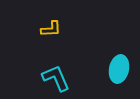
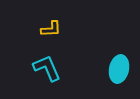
cyan L-shape: moved 9 px left, 10 px up
